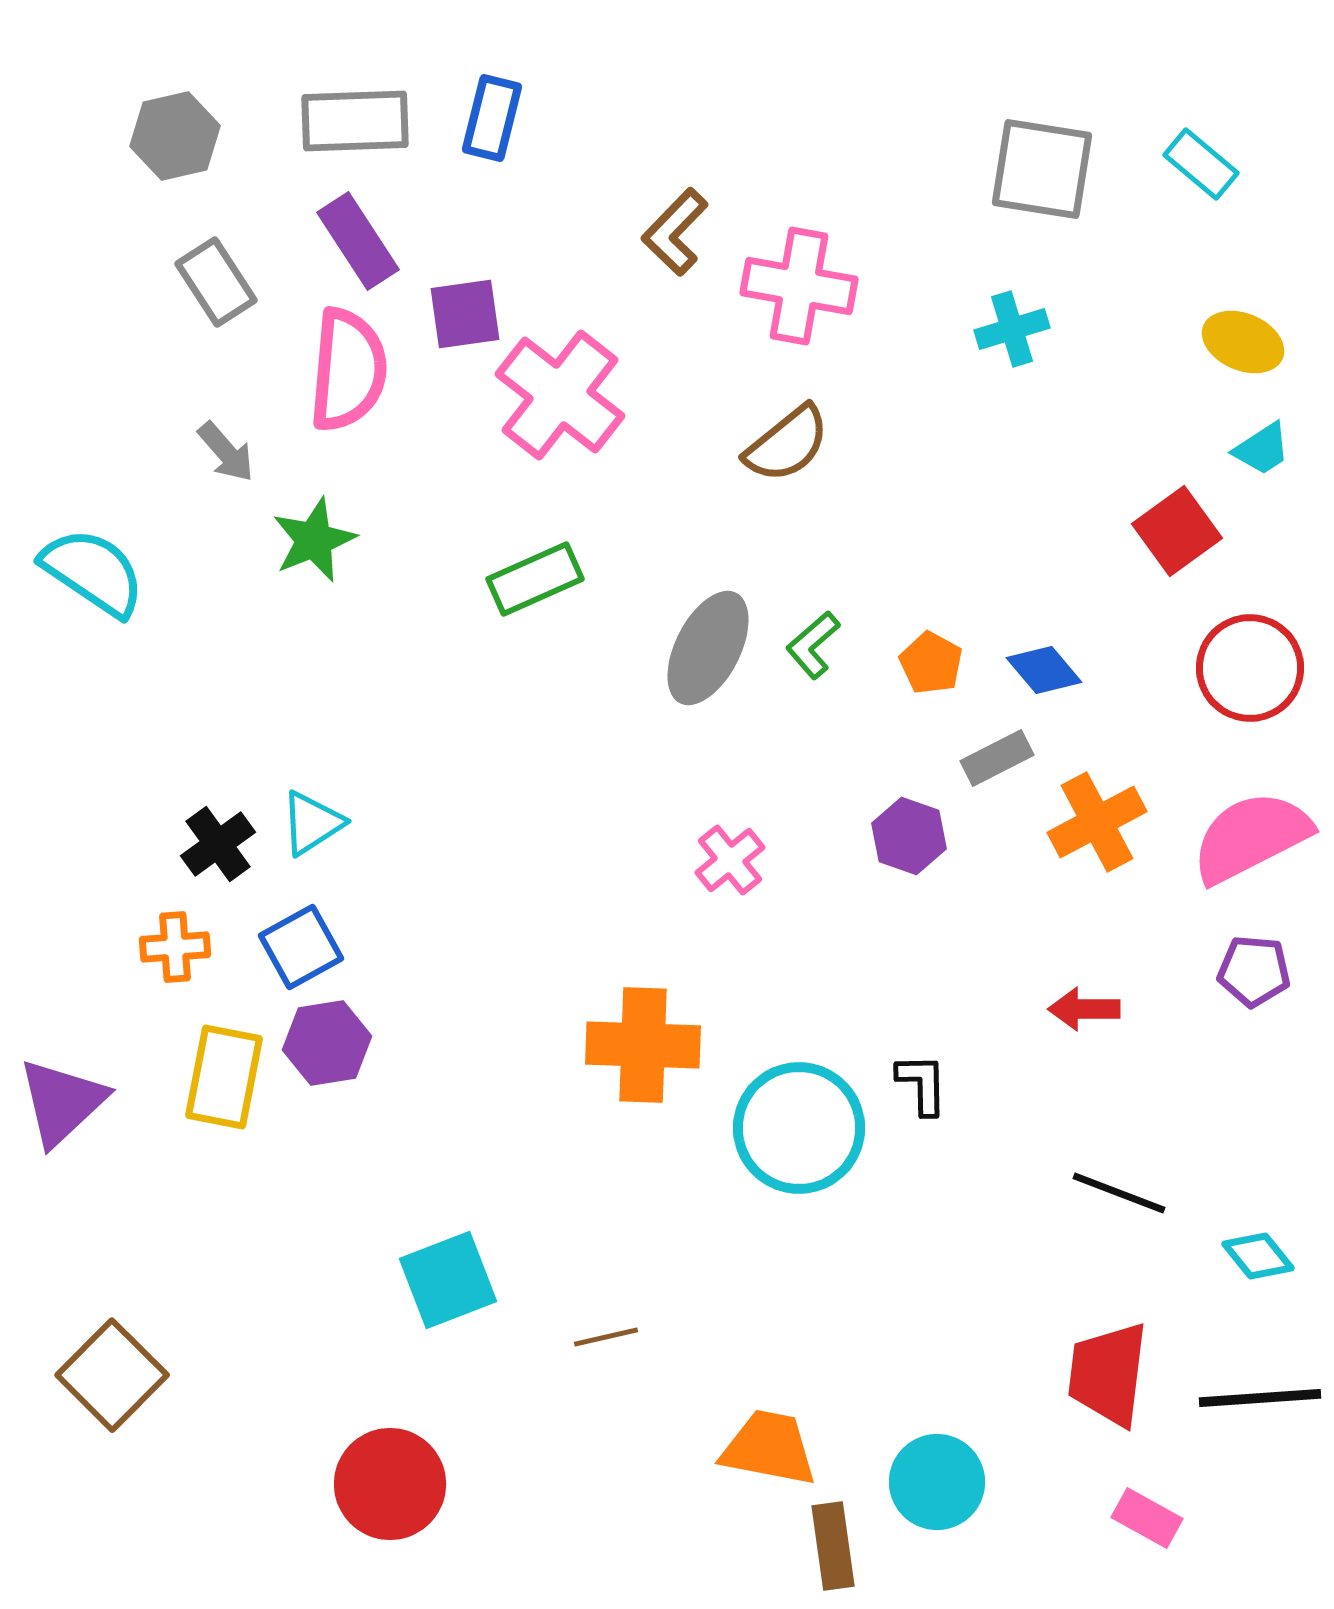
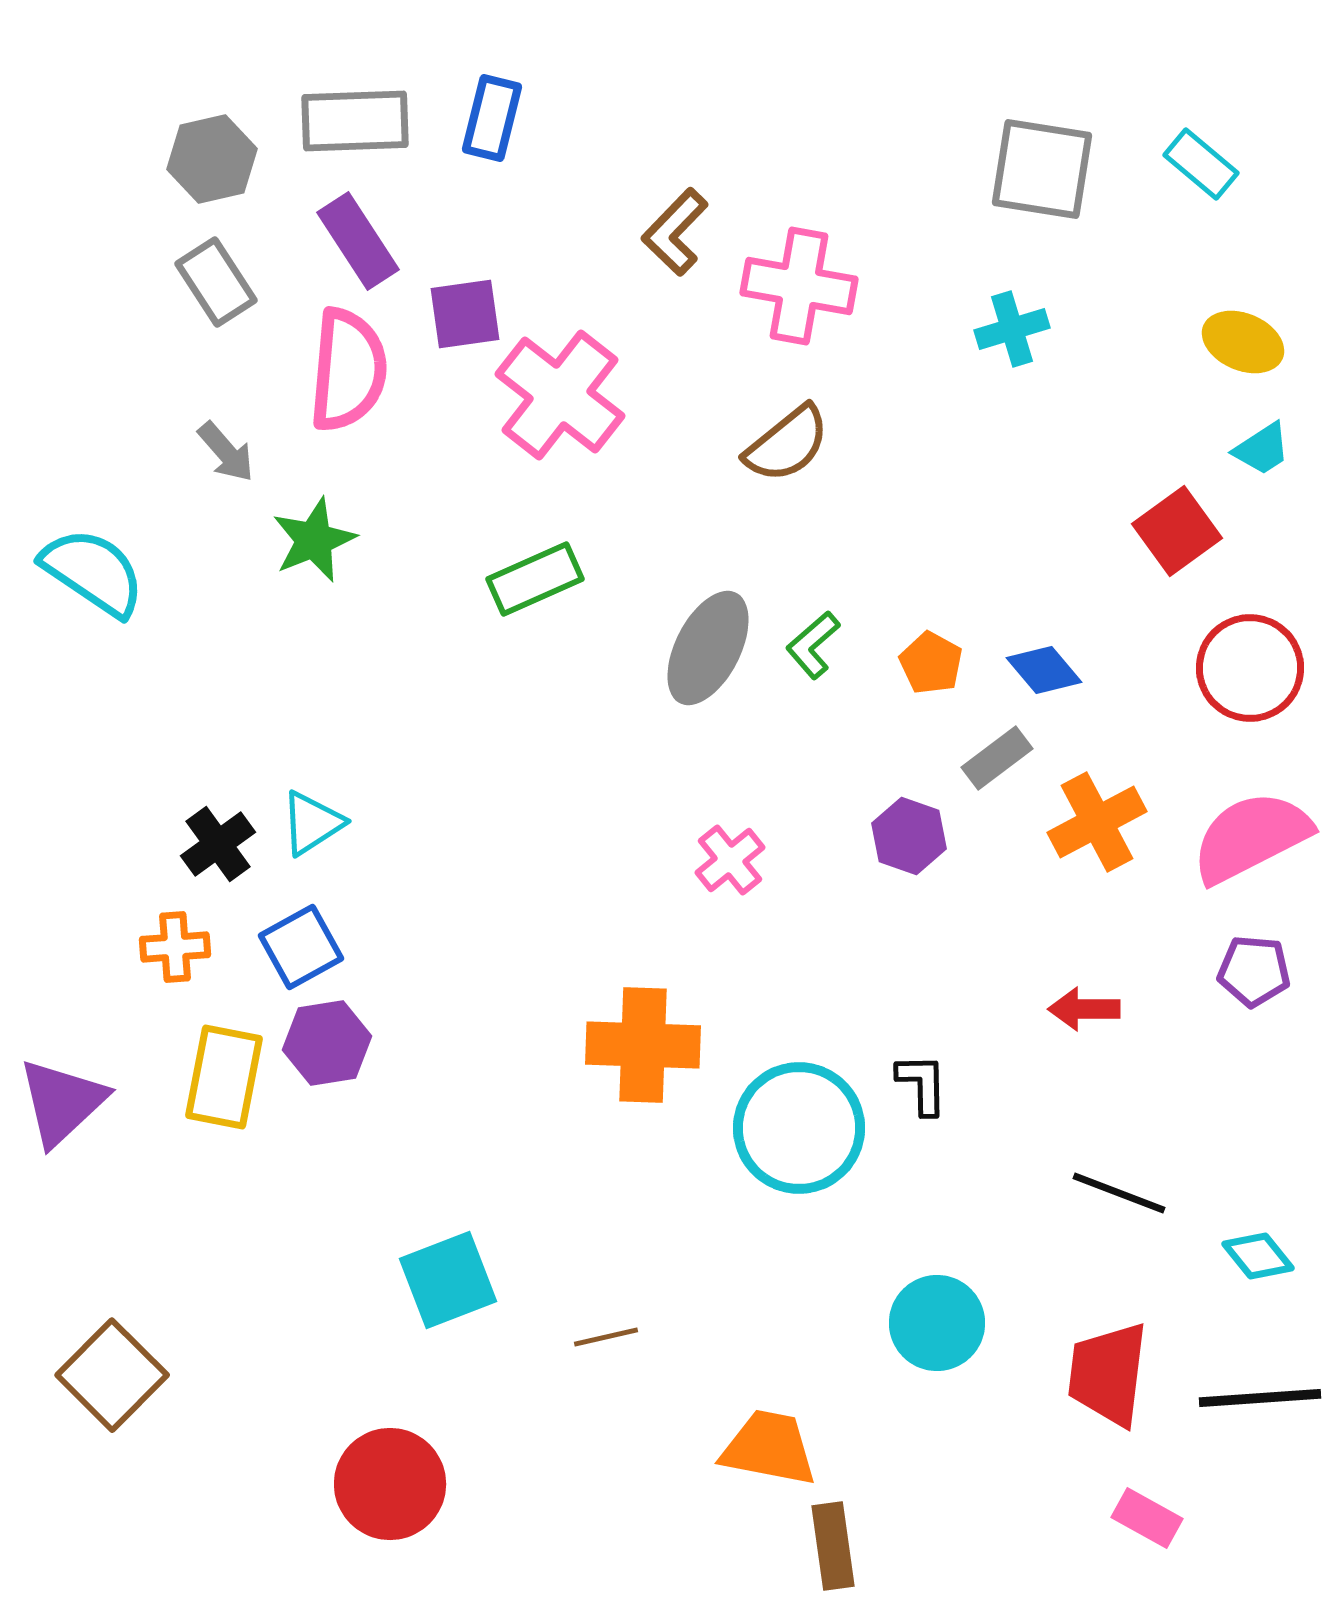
gray hexagon at (175, 136): moved 37 px right, 23 px down
gray rectangle at (997, 758): rotated 10 degrees counterclockwise
cyan circle at (937, 1482): moved 159 px up
